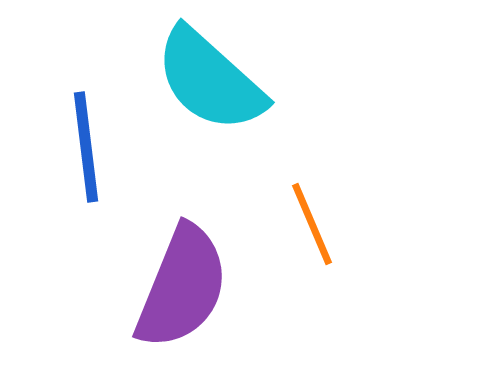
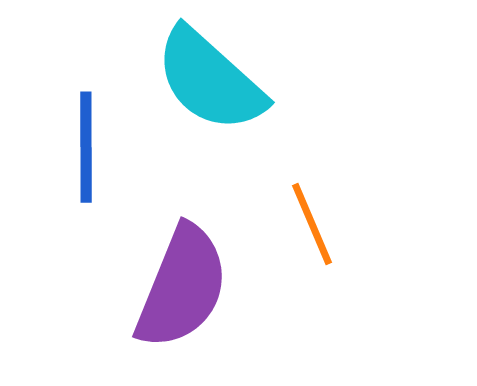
blue line: rotated 7 degrees clockwise
